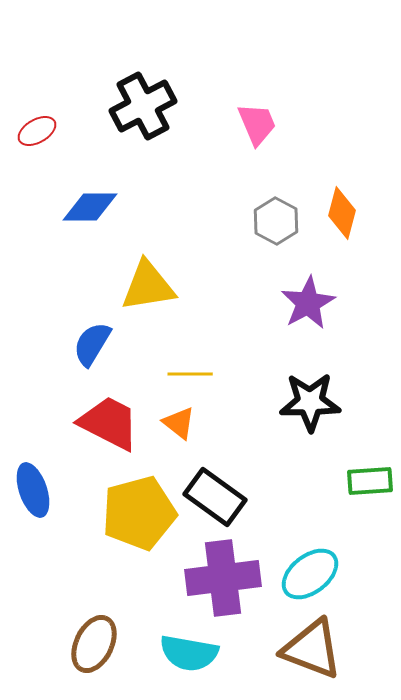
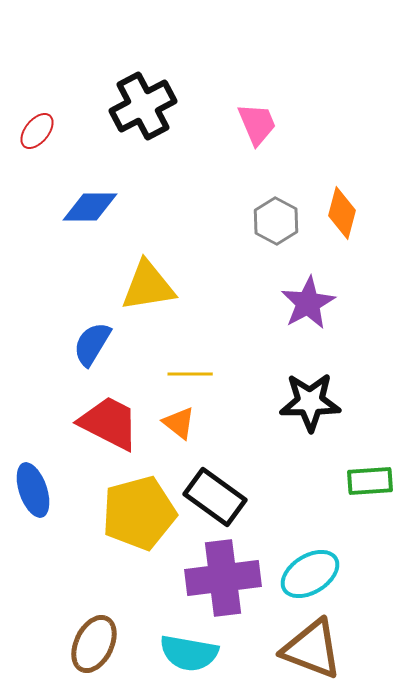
red ellipse: rotated 21 degrees counterclockwise
cyan ellipse: rotated 6 degrees clockwise
